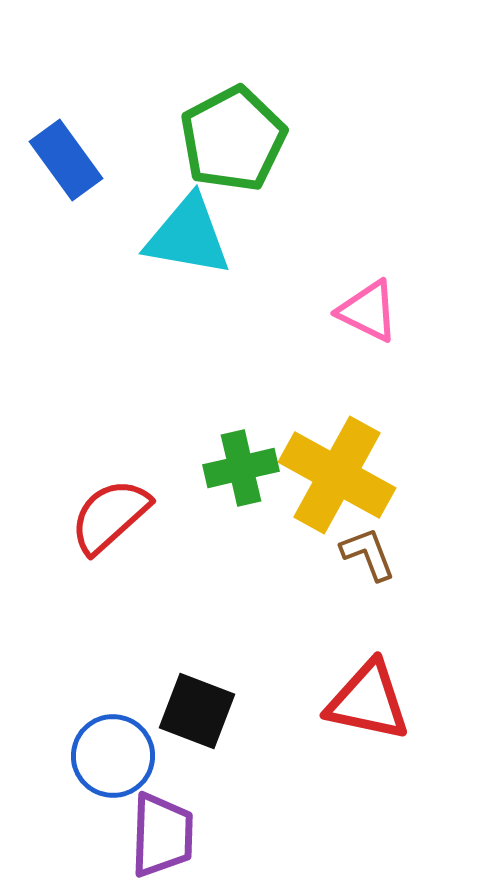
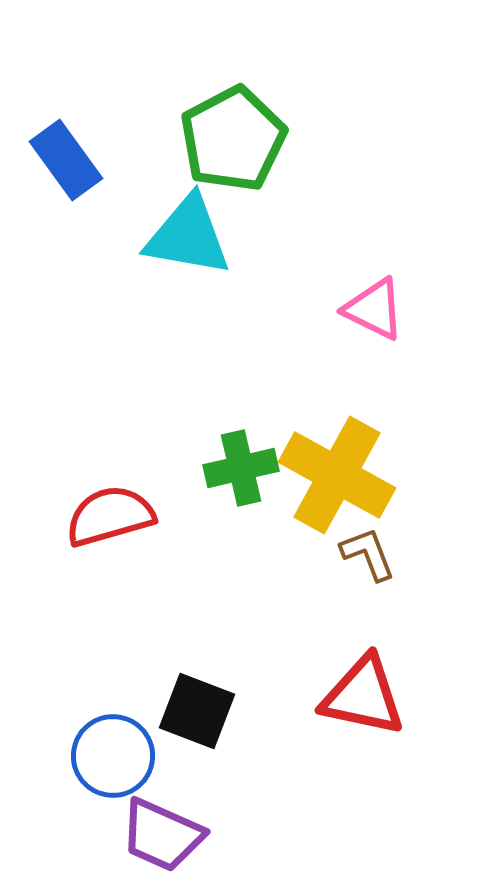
pink triangle: moved 6 px right, 2 px up
red semicircle: rotated 26 degrees clockwise
red triangle: moved 5 px left, 5 px up
purple trapezoid: rotated 112 degrees clockwise
